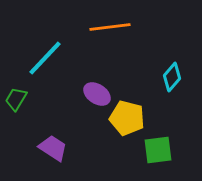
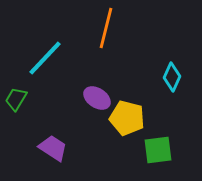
orange line: moved 4 px left, 1 px down; rotated 69 degrees counterclockwise
cyan diamond: rotated 16 degrees counterclockwise
purple ellipse: moved 4 px down
